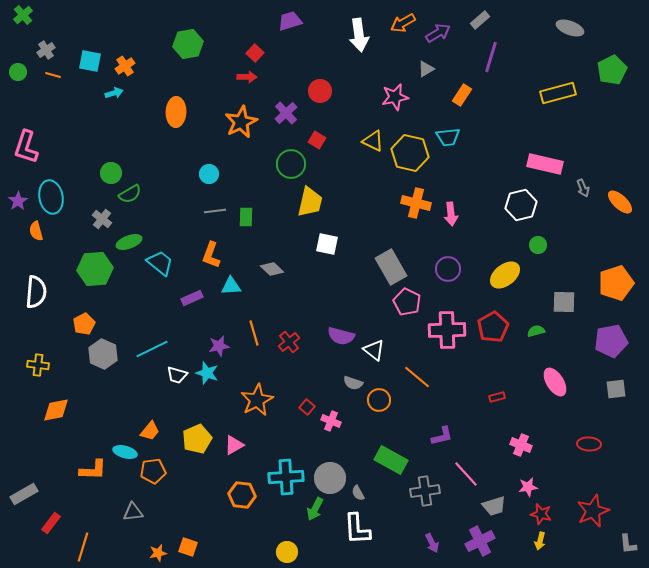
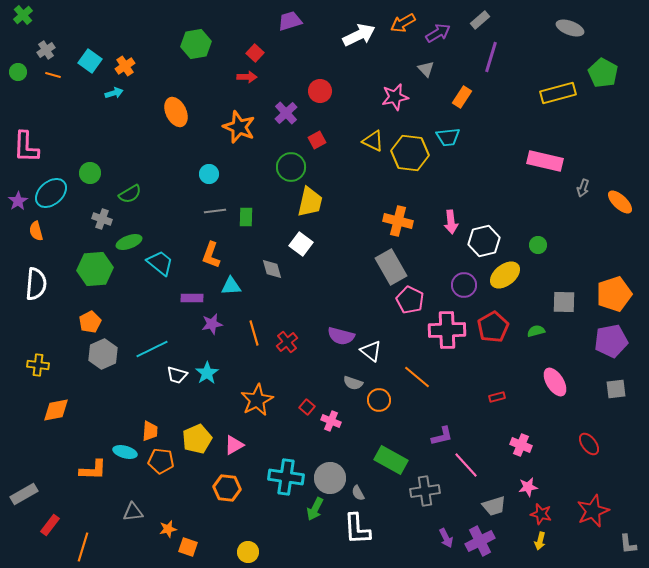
white arrow at (359, 35): rotated 108 degrees counterclockwise
green hexagon at (188, 44): moved 8 px right
cyan square at (90, 61): rotated 25 degrees clockwise
gray triangle at (426, 69): rotated 42 degrees counterclockwise
green pentagon at (612, 70): moved 9 px left, 3 px down; rotated 16 degrees counterclockwise
orange rectangle at (462, 95): moved 2 px down
orange ellipse at (176, 112): rotated 28 degrees counterclockwise
orange star at (241, 122): moved 2 px left, 5 px down; rotated 24 degrees counterclockwise
red square at (317, 140): rotated 30 degrees clockwise
pink L-shape at (26, 147): rotated 16 degrees counterclockwise
yellow hexagon at (410, 153): rotated 6 degrees counterclockwise
green circle at (291, 164): moved 3 px down
pink rectangle at (545, 164): moved 3 px up
green circle at (111, 173): moved 21 px left
gray arrow at (583, 188): rotated 42 degrees clockwise
cyan ellipse at (51, 197): moved 4 px up; rotated 60 degrees clockwise
orange cross at (416, 203): moved 18 px left, 18 px down
white hexagon at (521, 205): moved 37 px left, 36 px down
pink arrow at (451, 214): moved 8 px down
gray cross at (102, 219): rotated 18 degrees counterclockwise
white square at (327, 244): moved 26 px left; rotated 25 degrees clockwise
gray diamond at (272, 269): rotated 30 degrees clockwise
purple circle at (448, 269): moved 16 px right, 16 px down
orange pentagon at (616, 283): moved 2 px left, 11 px down
white semicircle at (36, 292): moved 8 px up
purple rectangle at (192, 298): rotated 25 degrees clockwise
pink pentagon at (407, 302): moved 3 px right, 2 px up
orange pentagon at (84, 324): moved 6 px right, 2 px up
red cross at (289, 342): moved 2 px left
purple star at (219, 346): moved 7 px left, 22 px up
white triangle at (374, 350): moved 3 px left, 1 px down
gray hexagon at (103, 354): rotated 12 degrees clockwise
cyan star at (207, 373): rotated 20 degrees clockwise
orange trapezoid at (150, 431): rotated 35 degrees counterclockwise
red ellipse at (589, 444): rotated 50 degrees clockwise
orange pentagon at (153, 471): moved 8 px right, 10 px up; rotated 15 degrees clockwise
pink line at (466, 474): moved 9 px up
cyan cross at (286, 477): rotated 12 degrees clockwise
orange hexagon at (242, 495): moved 15 px left, 7 px up
red rectangle at (51, 523): moved 1 px left, 2 px down
purple arrow at (432, 543): moved 14 px right, 5 px up
yellow circle at (287, 552): moved 39 px left
orange star at (158, 553): moved 10 px right, 24 px up
